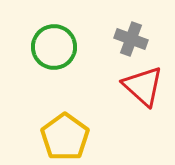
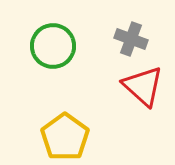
green circle: moved 1 px left, 1 px up
